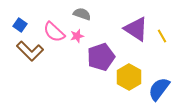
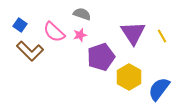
purple triangle: moved 3 px left, 4 px down; rotated 24 degrees clockwise
pink star: moved 3 px right, 1 px up
